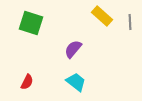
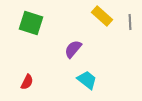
cyan trapezoid: moved 11 px right, 2 px up
